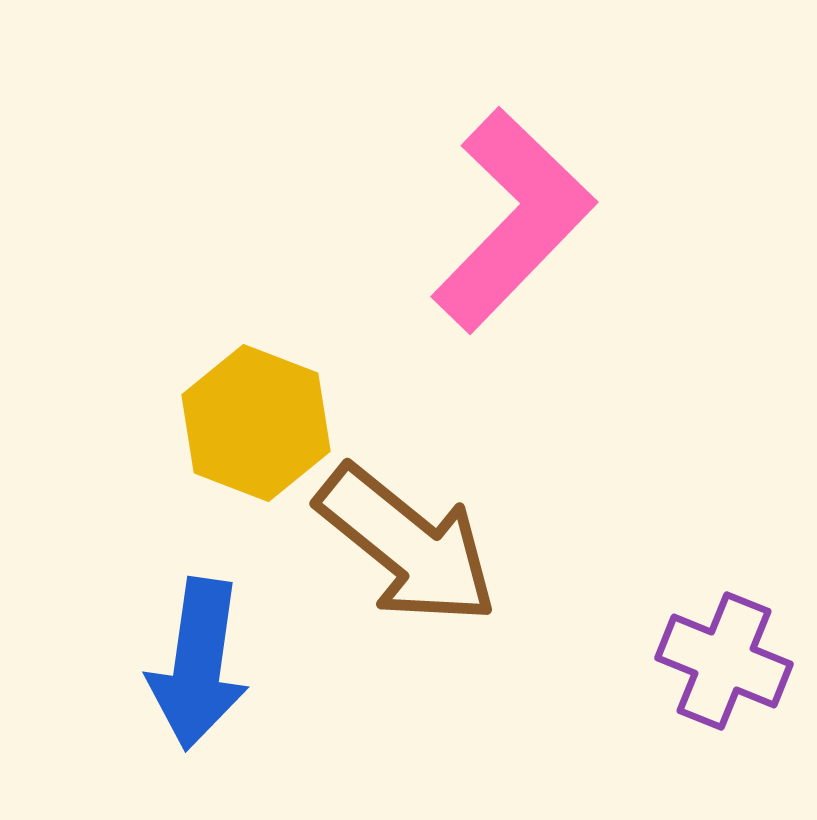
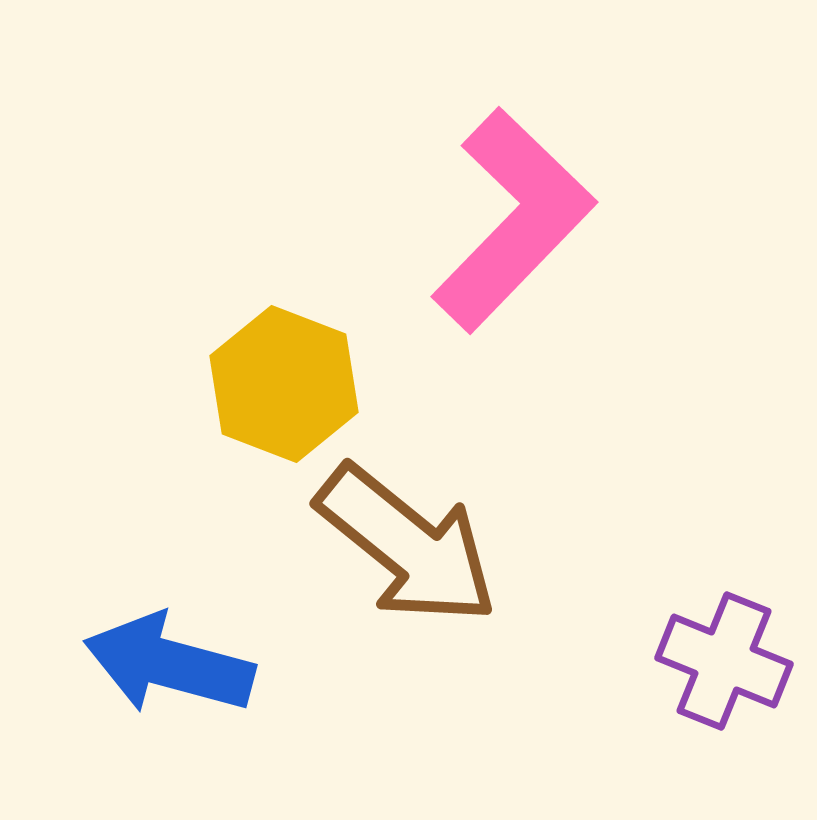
yellow hexagon: moved 28 px right, 39 px up
blue arrow: moved 29 px left; rotated 97 degrees clockwise
